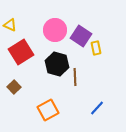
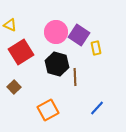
pink circle: moved 1 px right, 2 px down
purple square: moved 2 px left, 1 px up
